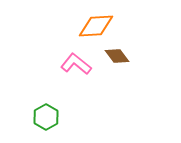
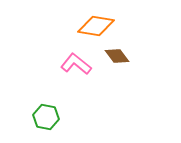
orange diamond: rotated 12 degrees clockwise
green hexagon: rotated 20 degrees counterclockwise
